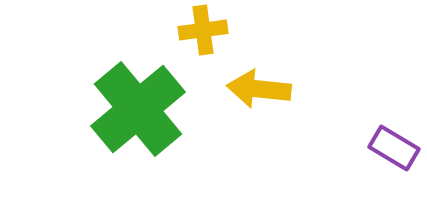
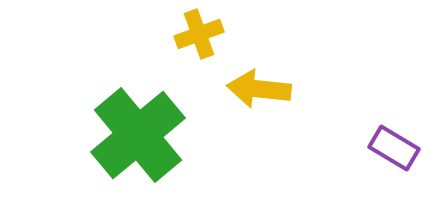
yellow cross: moved 4 px left, 4 px down; rotated 12 degrees counterclockwise
green cross: moved 26 px down
